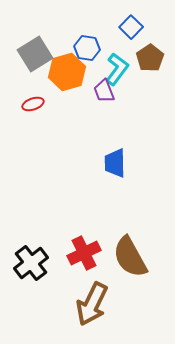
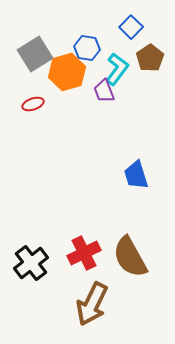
blue trapezoid: moved 21 px right, 12 px down; rotated 16 degrees counterclockwise
